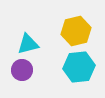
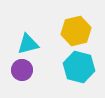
cyan hexagon: rotated 20 degrees clockwise
